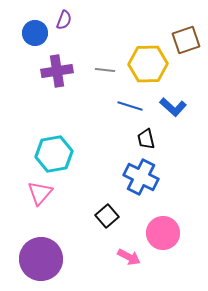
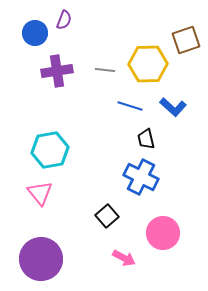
cyan hexagon: moved 4 px left, 4 px up
pink triangle: rotated 20 degrees counterclockwise
pink arrow: moved 5 px left, 1 px down
